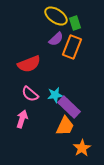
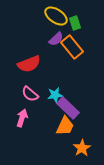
orange rectangle: rotated 60 degrees counterclockwise
purple rectangle: moved 1 px left, 1 px down
pink arrow: moved 1 px up
